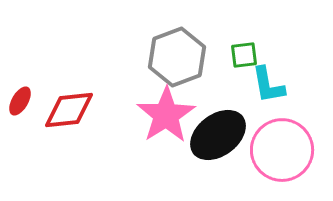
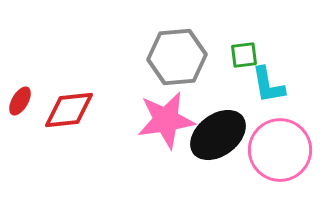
gray hexagon: rotated 16 degrees clockwise
pink star: moved 5 px down; rotated 24 degrees clockwise
pink circle: moved 2 px left
